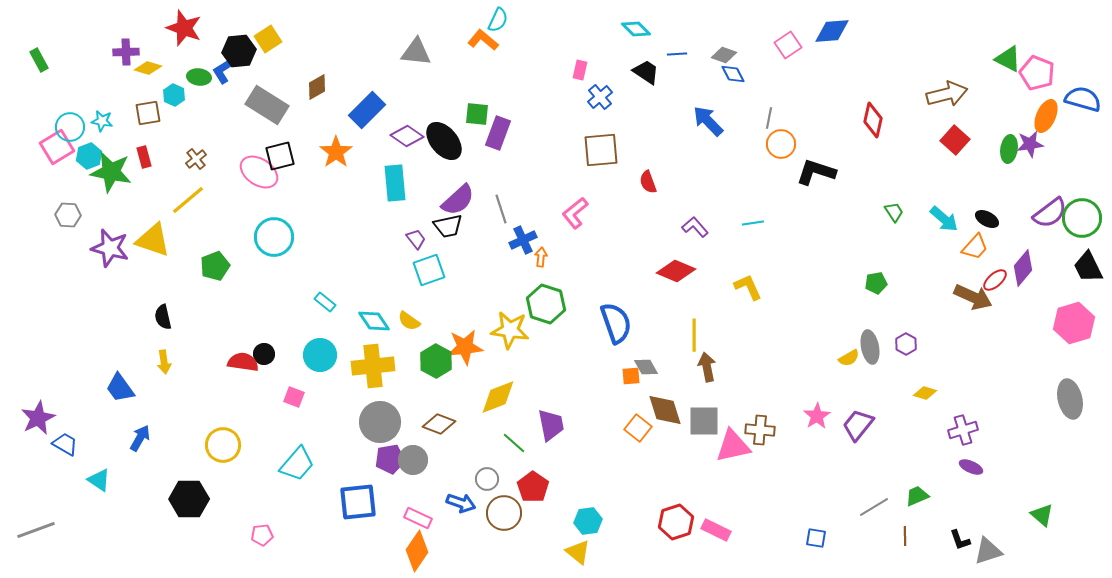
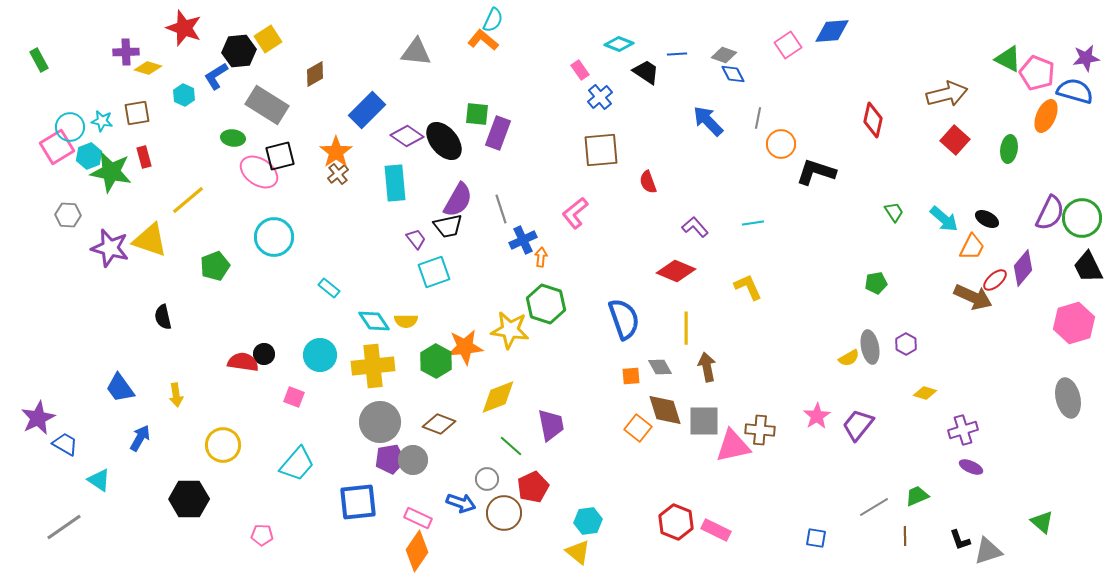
cyan semicircle at (498, 20): moved 5 px left
cyan diamond at (636, 29): moved 17 px left, 15 px down; rotated 24 degrees counterclockwise
blue L-shape at (224, 70): moved 8 px left, 6 px down
pink rectangle at (580, 70): rotated 48 degrees counterclockwise
green ellipse at (199, 77): moved 34 px right, 61 px down
brown diamond at (317, 87): moved 2 px left, 13 px up
cyan hexagon at (174, 95): moved 10 px right
blue semicircle at (1083, 99): moved 8 px left, 8 px up
brown square at (148, 113): moved 11 px left
gray line at (769, 118): moved 11 px left
purple star at (1030, 144): moved 56 px right, 86 px up
brown cross at (196, 159): moved 142 px right, 15 px down
purple semicircle at (458, 200): rotated 18 degrees counterclockwise
purple semicircle at (1050, 213): rotated 27 degrees counterclockwise
yellow triangle at (153, 240): moved 3 px left
orange trapezoid at (975, 247): moved 3 px left; rotated 16 degrees counterclockwise
cyan square at (429, 270): moved 5 px right, 2 px down
cyan rectangle at (325, 302): moved 4 px right, 14 px up
yellow semicircle at (409, 321): moved 3 px left; rotated 35 degrees counterclockwise
blue semicircle at (616, 323): moved 8 px right, 4 px up
yellow line at (694, 335): moved 8 px left, 7 px up
yellow arrow at (164, 362): moved 12 px right, 33 px down
gray diamond at (646, 367): moved 14 px right
gray ellipse at (1070, 399): moved 2 px left, 1 px up
green line at (514, 443): moved 3 px left, 3 px down
red pentagon at (533, 487): rotated 12 degrees clockwise
green triangle at (1042, 515): moved 7 px down
red hexagon at (676, 522): rotated 20 degrees counterclockwise
gray line at (36, 530): moved 28 px right, 3 px up; rotated 15 degrees counterclockwise
pink pentagon at (262, 535): rotated 10 degrees clockwise
